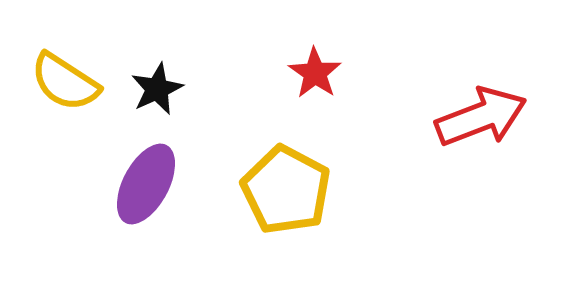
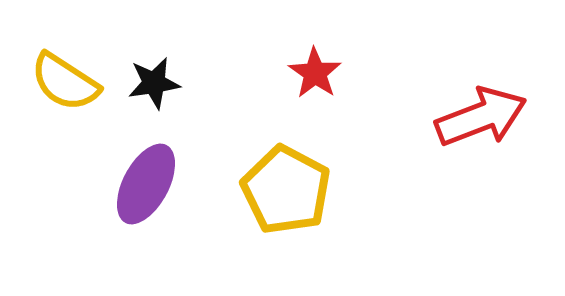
black star: moved 3 px left, 6 px up; rotated 16 degrees clockwise
